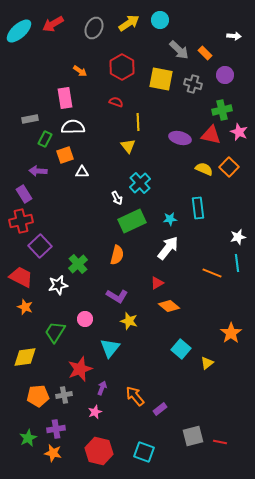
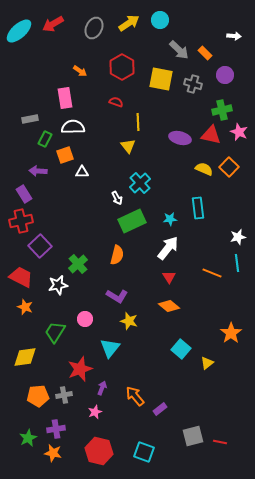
red triangle at (157, 283): moved 12 px right, 6 px up; rotated 32 degrees counterclockwise
